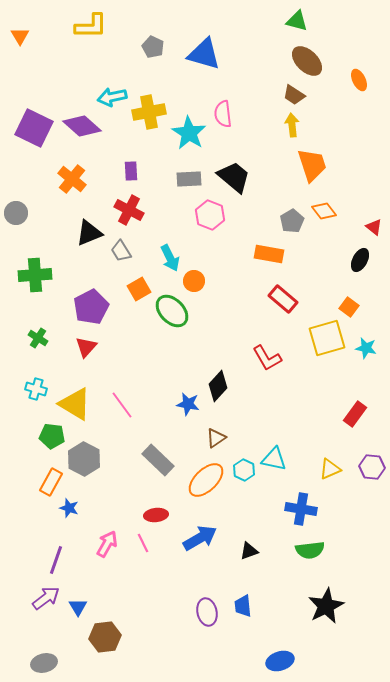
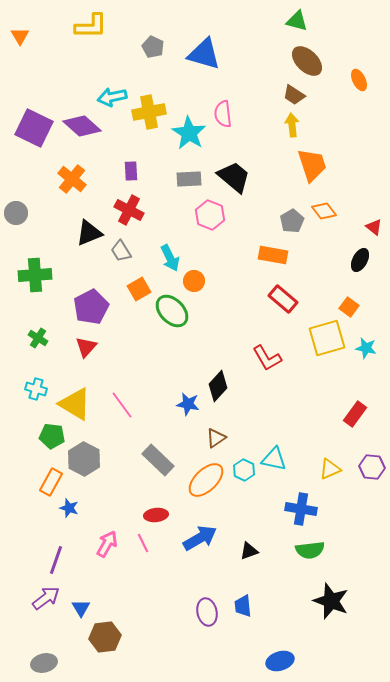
orange rectangle at (269, 254): moved 4 px right, 1 px down
black star at (326, 606): moved 5 px right, 5 px up; rotated 24 degrees counterclockwise
blue triangle at (78, 607): moved 3 px right, 1 px down
